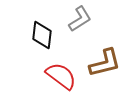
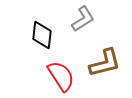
gray L-shape: moved 3 px right
red semicircle: rotated 20 degrees clockwise
